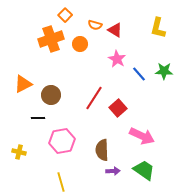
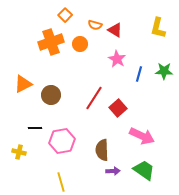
orange cross: moved 3 px down
blue line: rotated 56 degrees clockwise
black line: moved 3 px left, 10 px down
